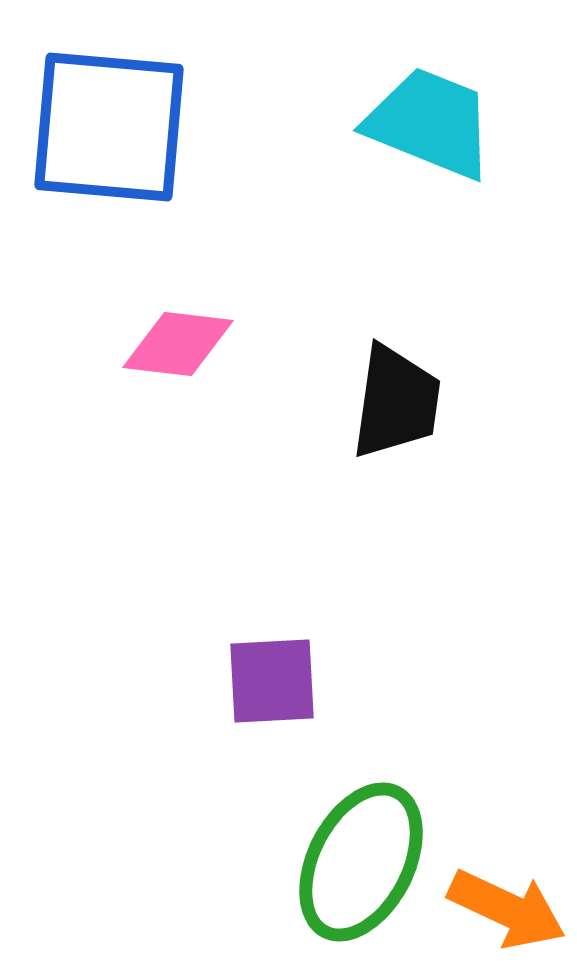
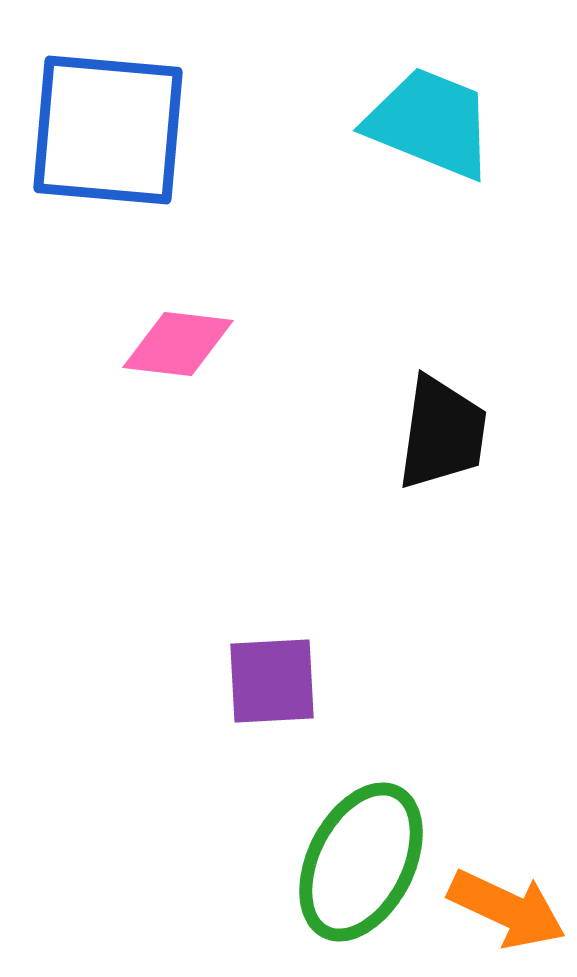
blue square: moved 1 px left, 3 px down
black trapezoid: moved 46 px right, 31 px down
